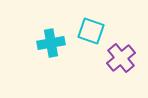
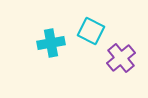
cyan square: rotated 8 degrees clockwise
